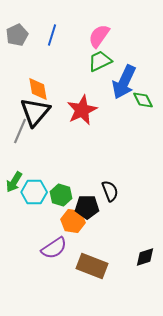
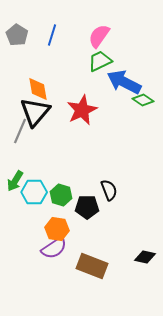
gray pentagon: rotated 15 degrees counterclockwise
blue arrow: rotated 92 degrees clockwise
green diamond: rotated 30 degrees counterclockwise
green arrow: moved 1 px right, 1 px up
black semicircle: moved 1 px left, 1 px up
orange hexagon: moved 16 px left, 8 px down
black diamond: rotated 30 degrees clockwise
